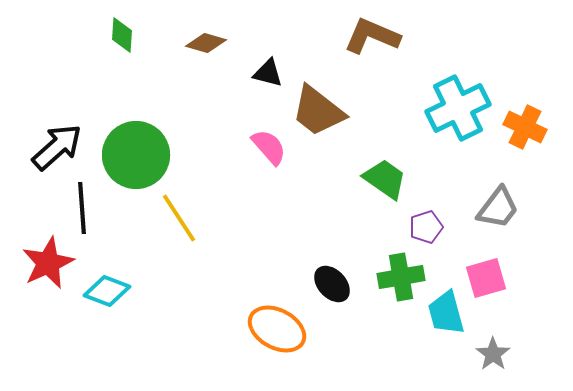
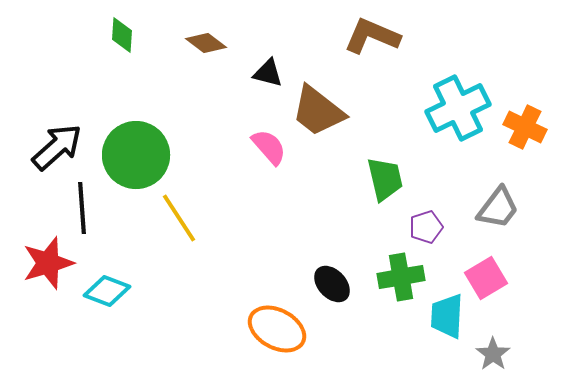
brown diamond: rotated 21 degrees clockwise
green trapezoid: rotated 42 degrees clockwise
red star: rotated 8 degrees clockwise
pink square: rotated 15 degrees counterclockwise
cyan trapezoid: moved 1 px right, 3 px down; rotated 18 degrees clockwise
